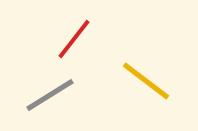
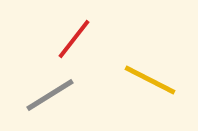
yellow line: moved 4 px right, 1 px up; rotated 10 degrees counterclockwise
